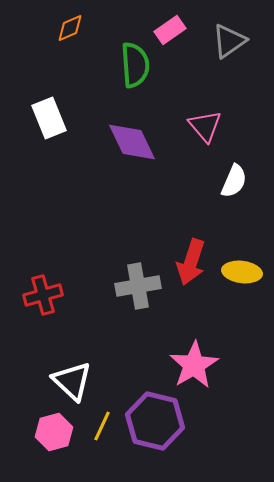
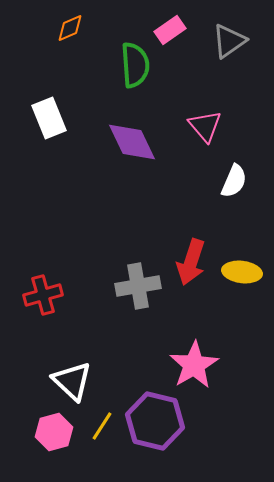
yellow line: rotated 8 degrees clockwise
